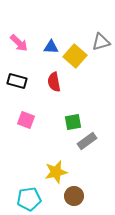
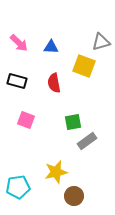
yellow square: moved 9 px right, 10 px down; rotated 20 degrees counterclockwise
red semicircle: moved 1 px down
cyan pentagon: moved 11 px left, 12 px up
